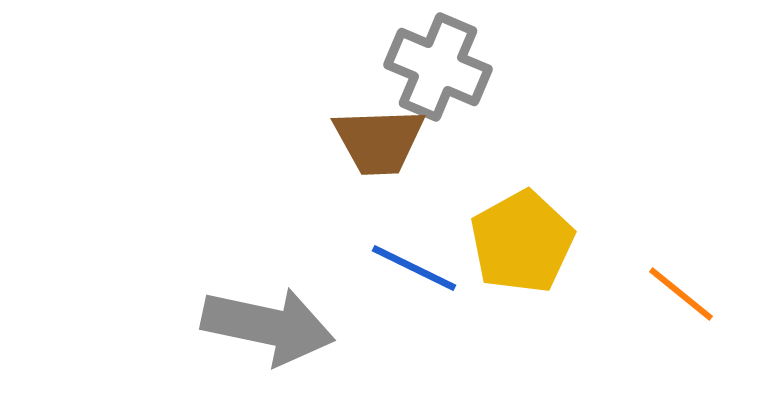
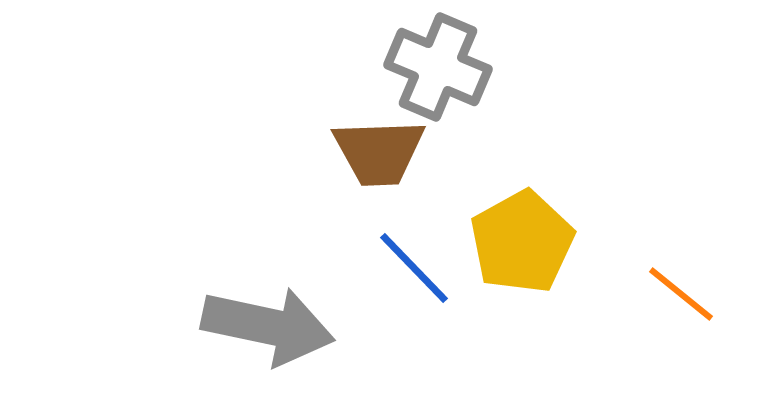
brown trapezoid: moved 11 px down
blue line: rotated 20 degrees clockwise
